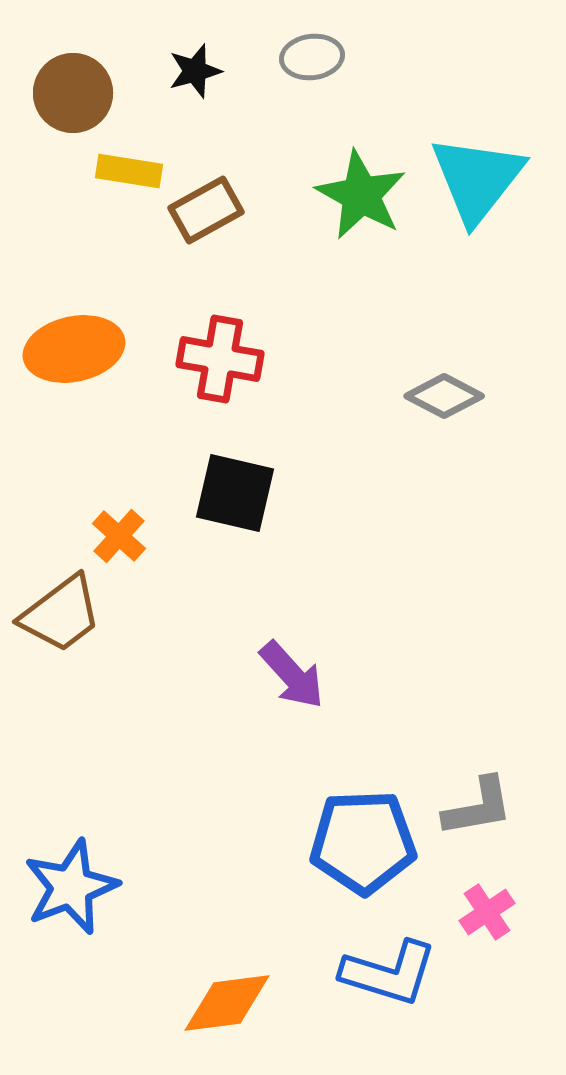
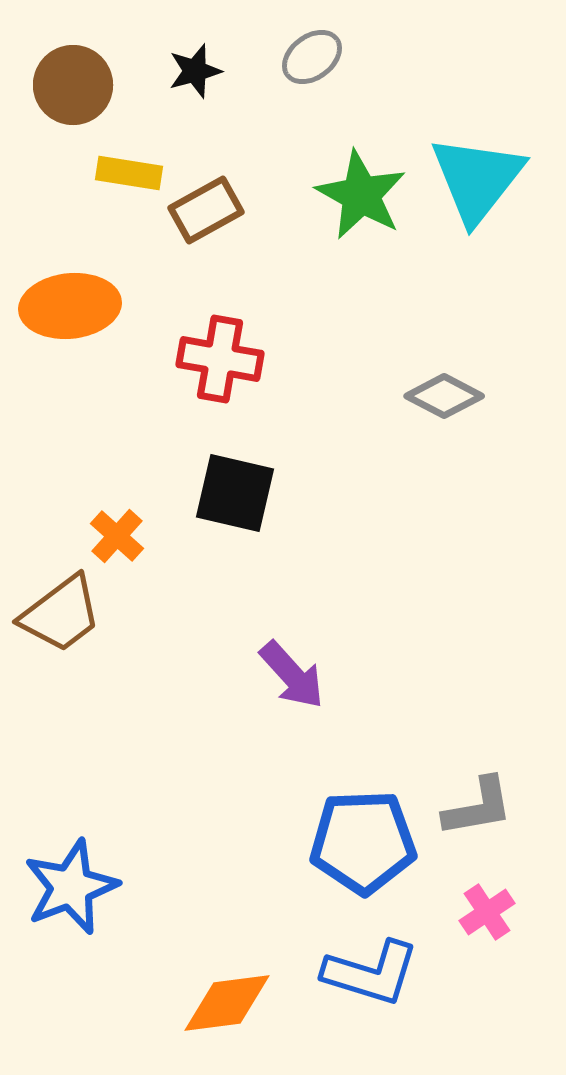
gray ellipse: rotated 30 degrees counterclockwise
brown circle: moved 8 px up
yellow rectangle: moved 2 px down
orange ellipse: moved 4 px left, 43 px up; rotated 6 degrees clockwise
orange cross: moved 2 px left
blue L-shape: moved 18 px left
